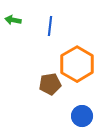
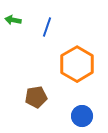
blue line: moved 3 px left, 1 px down; rotated 12 degrees clockwise
brown pentagon: moved 14 px left, 13 px down
